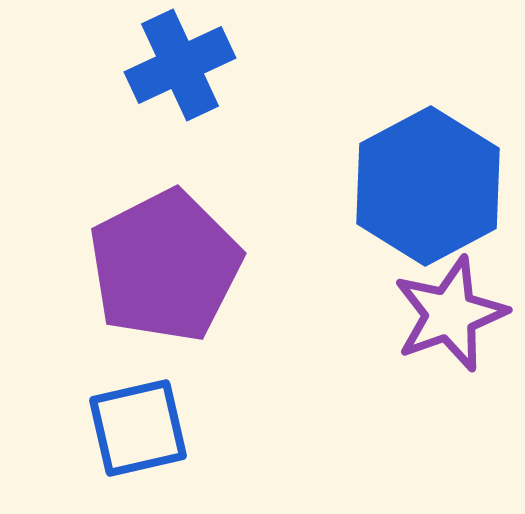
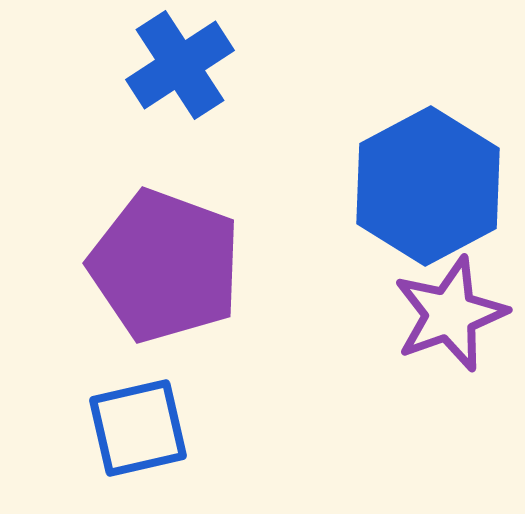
blue cross: rotated 8 degrees counterclockwise
purple pentagon: rotated 25 degrees counterclockwise
